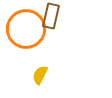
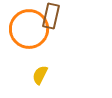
orange circle: moved 3 px right
